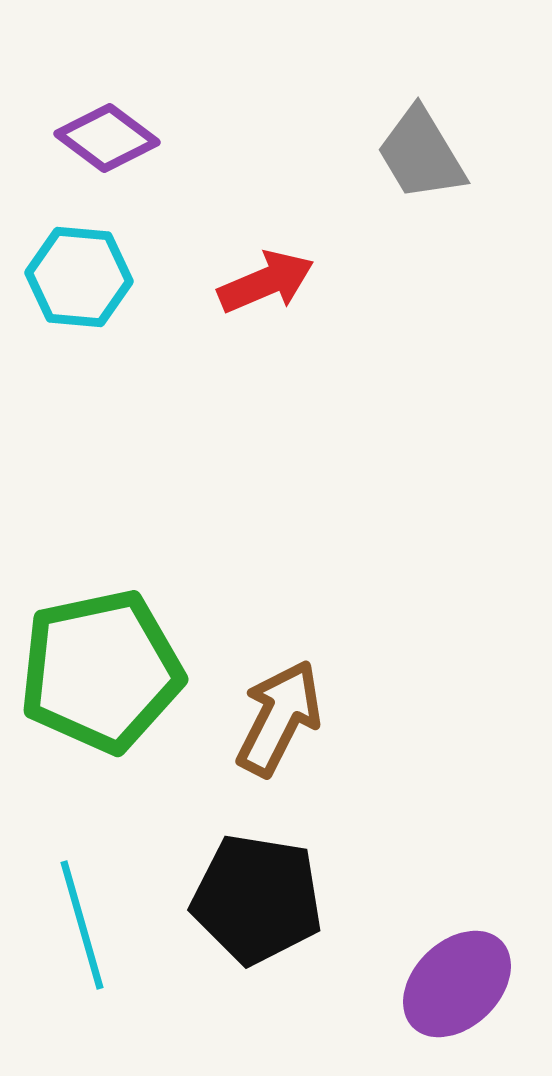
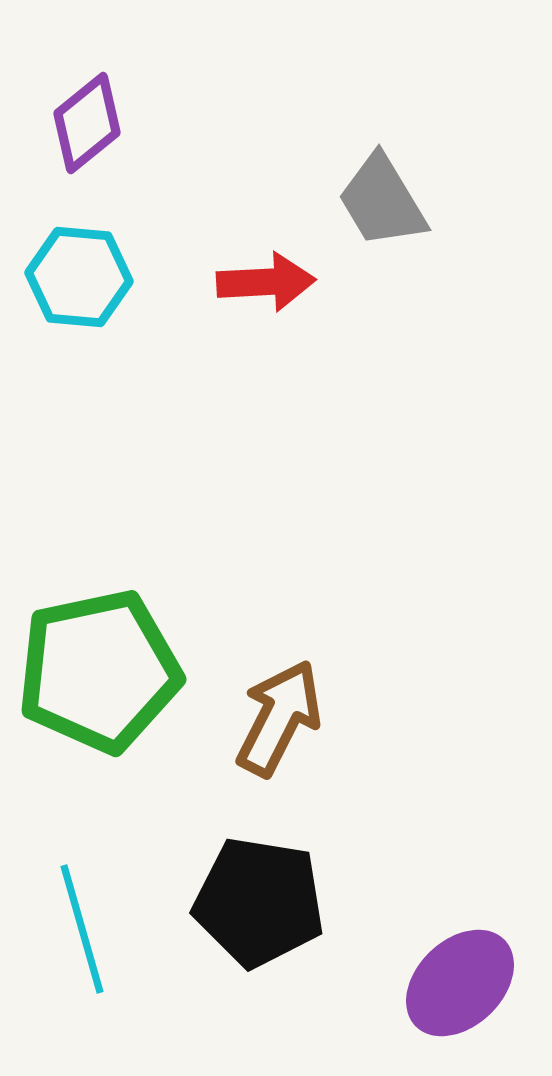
purple diamond: moved 20 px left, 15 px up; rotated 76 degrees counterclockwise
gray trapezoid: moved 39 px left, 47 px down
red arrow: rotated 20 degrees clockwise
green pentagon: moved 2 px left
black pentagon: moved 2 px right, 3 px down
cyan line: moved 4 px down
purple ellipse: moved 3 px right, 1 px up
